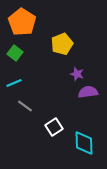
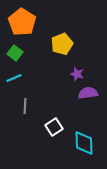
cyan line: moved 5 px up
purple semicircle: moved 1 px down
gray line: rotated 56 degrees clockwise
